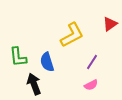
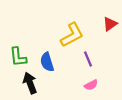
purple line: moved 4 px left, 3 px up; rotated 56 degrees counterclockwise
black arrow: moved 4 px left, 1 px up
